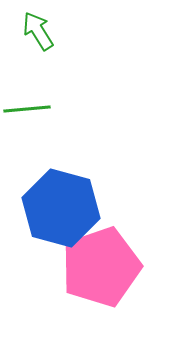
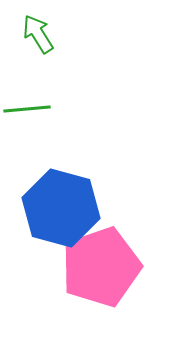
green arrow: moved 3 px down
